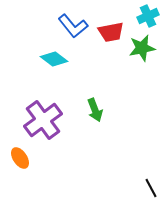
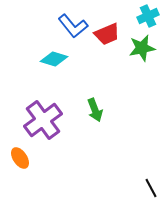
red trapezoid: moved 4 px left, 2 px down; rotated 12 degrees counterclockwise
cyan diamond: rotated 20 degrees counterclockwise
